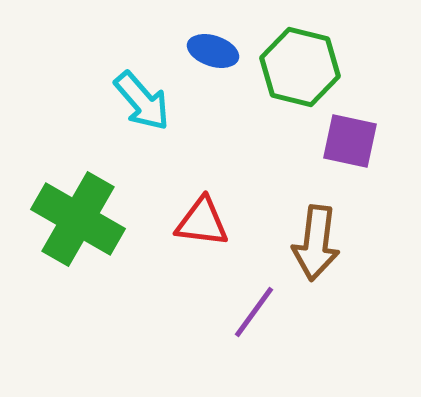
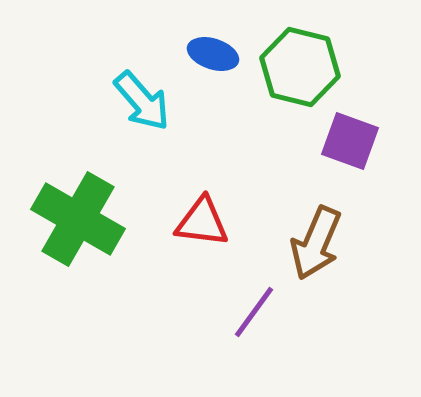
blue ellipse: moved 3 px down
purple square: rotated 8 degrees clockwise
brown arrow: rotated 16 degrees clockwise
